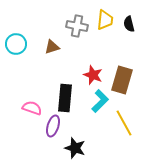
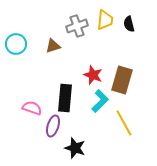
gray cross: rotated 30 degrees counterclockwise
brown triangle: moved 1 px right, 1 px up
